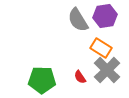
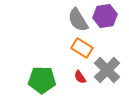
orange rectangle: moved 19 px left
